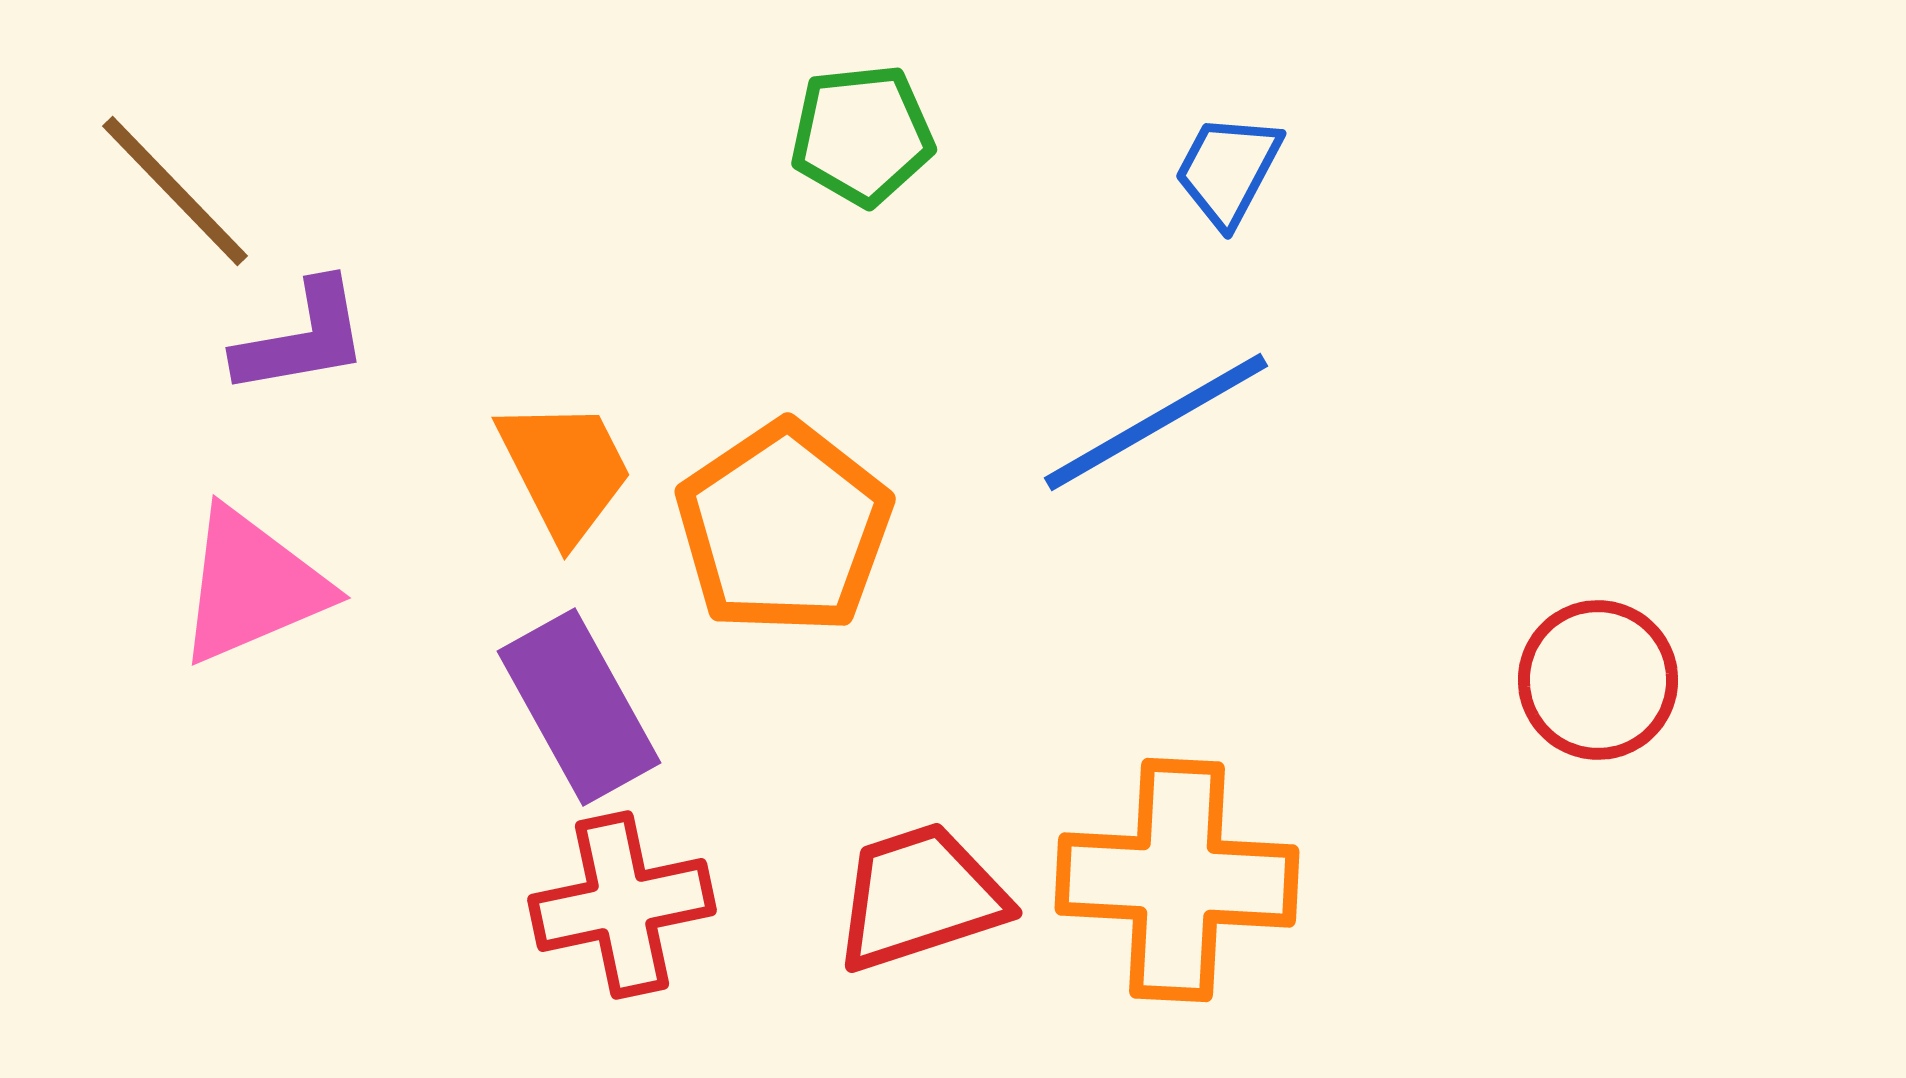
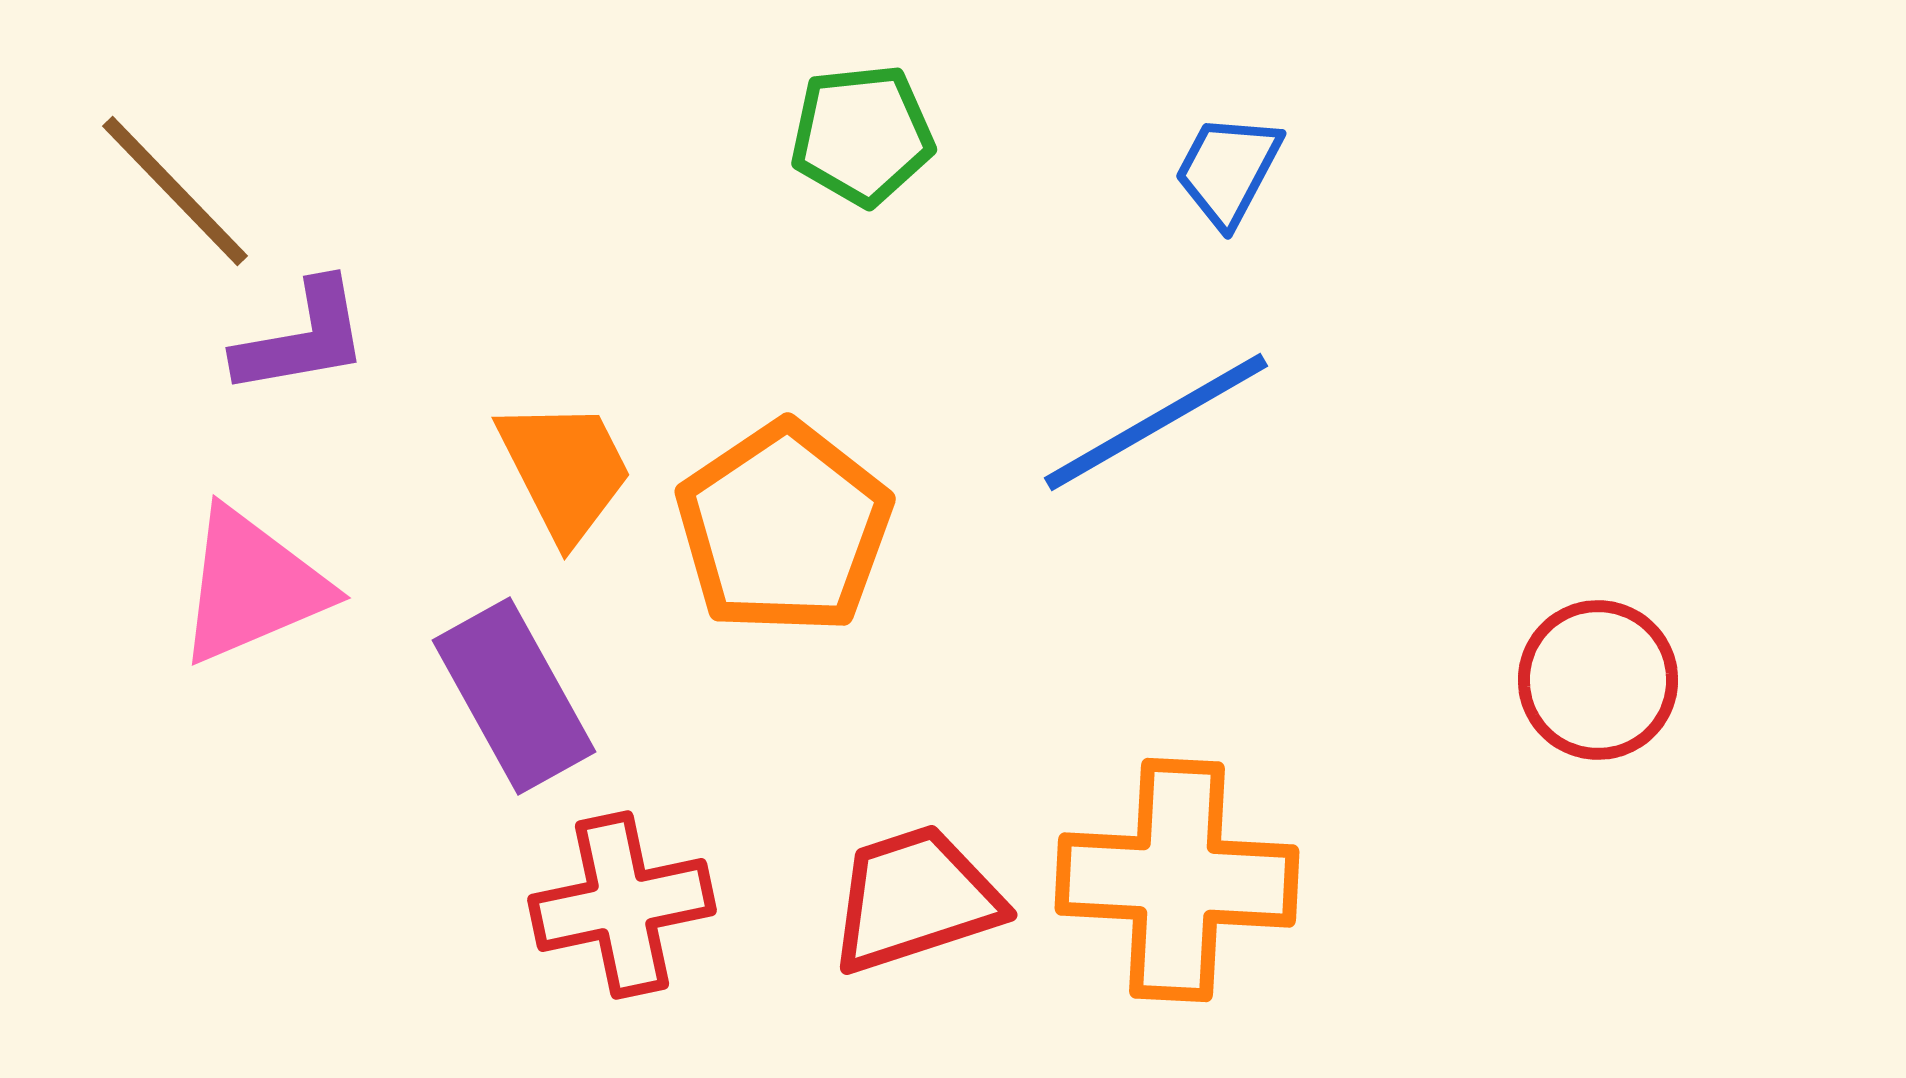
purple rectangle: moved 65 px left, 11 px up
red trapezoid: moved 5 px left, 2 px down
